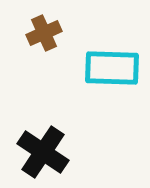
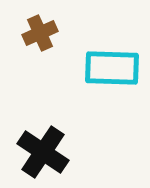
brown cross: moved 4 px left
